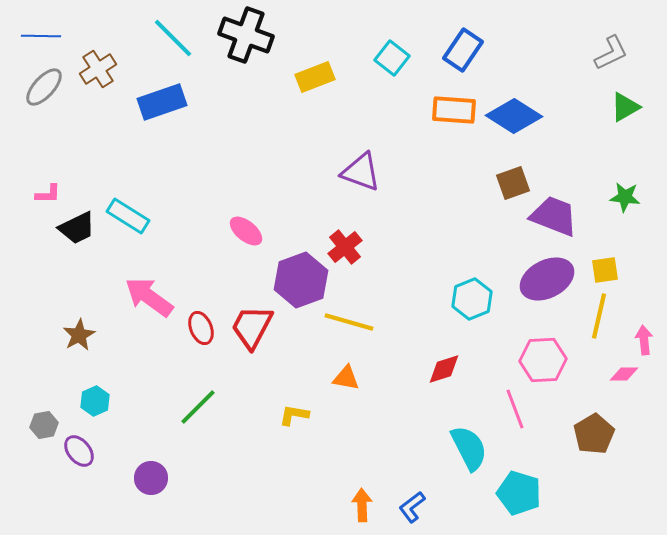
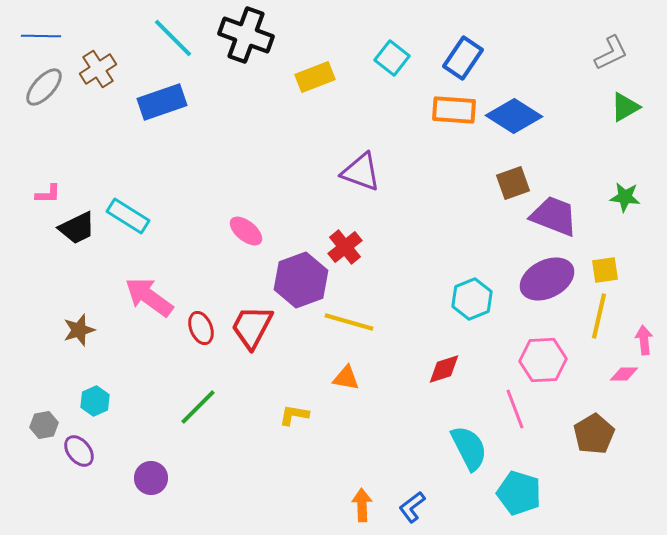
blue rectangle at (463, 50): moved 8 px down
brown star at (79, 335): moved 5 px up; rotated 12 degrees clockwise
